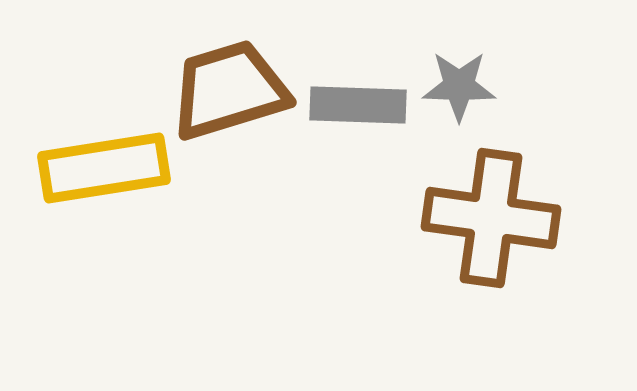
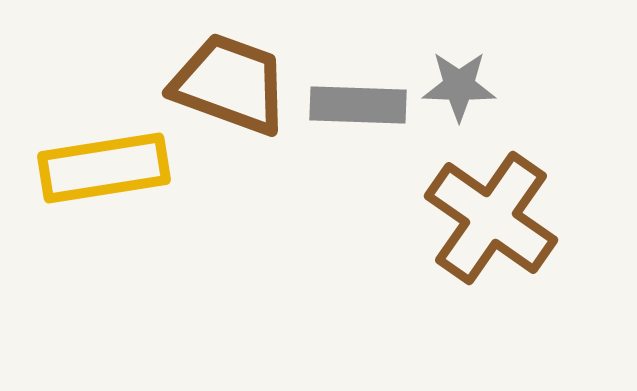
brown trapezoid: moved 1 px right, 6 px up; rotated 37 degrees clockwise
brown cross: rotated 27 degrees clockwise
